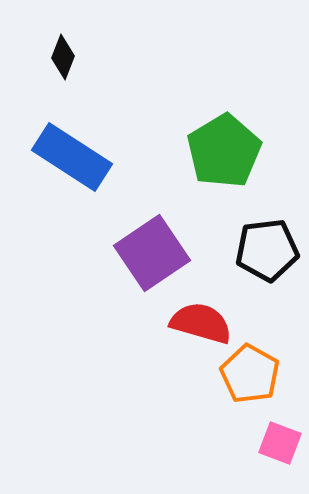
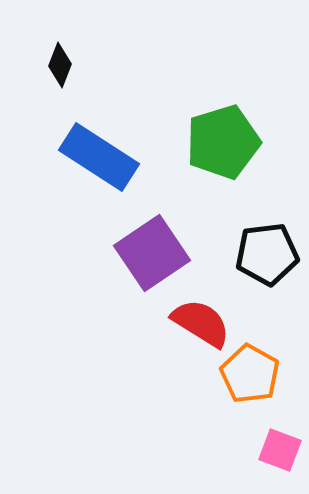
black diamond: moved 3 px left, 8 px down
green pentagon: moved 1 px left, 9 px up; rotated 14 degrees clockwise
blue rectangle: moved 27 px right
black pentagon: moved 4 px down
red semicircle: rotated 16 degrees clockwise
pink square: moved 7 px down
